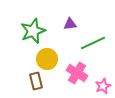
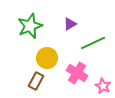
purple triangle: rotated 24 degrees counterclockwise
green star: moved 3 px left, 5 px up
yellow circle: moved 1 px up
brown rectangle: rotated 42 degrees clockwise
pink star: rotated 21 degrees counterclockwise
